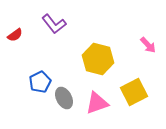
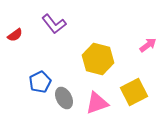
pink arrow: rotated 84 degrees counterclockwise
